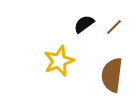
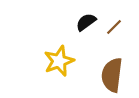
black semicircle: moved 2 px right, 2 px up
